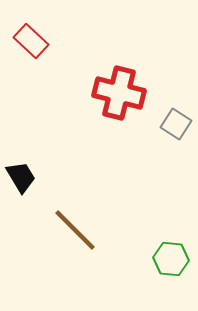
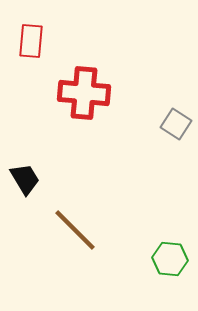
red rectangle: rotated 52 degrees clockwise
red cross: moved 35 px left; rotated 9 degrees counterclockwise
black trapezoid: moved 4 px right, 2 px down
green hexagon: moved 1 px left
